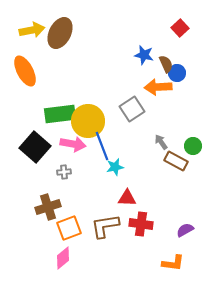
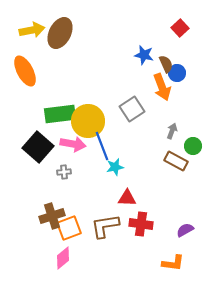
orange arrow: moved 4 px right; rotated 108 degrees counterclockwise
gray arrow: moved 11 px right, 11 px up; rotated 56 degrees clockwise
black square: moved 3 px right
brown cross: moved 4 px right, 9 px down
